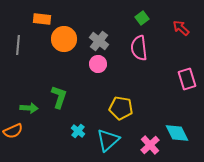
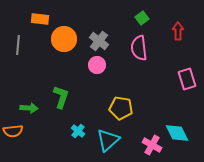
orange rectangle: moved 2 px left
red arrow: moved 3 px left, 3 px down; rotated 48 degrees clockwise
pink circle: moved 1 px left, 1 px down
green L-shape: moved 2 px right
orange semicircle: rotated 18 degrees clockwise
pink cross: moved 2 px right; rotated 18 degrees counterclockwise
